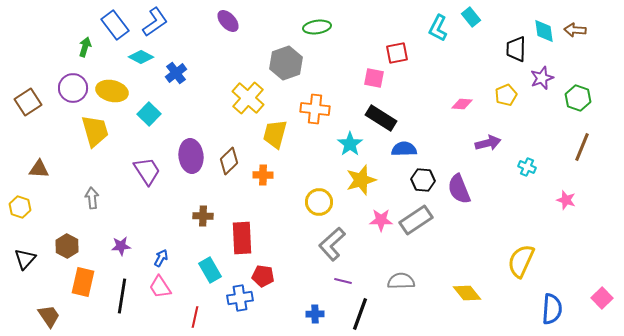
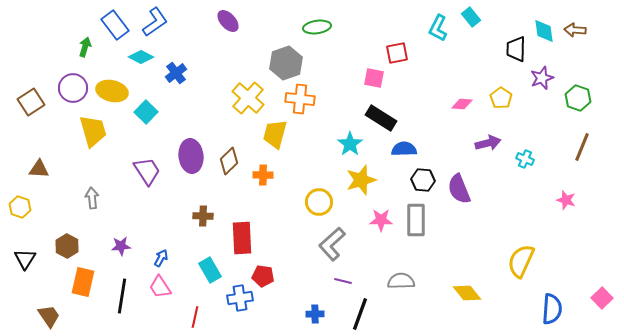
yellow pentagon at (506, 95): moved 5 px left, 3 px down; rotated 15 degrees counterclockwise
brown square at (28, 102): moved 3 px right
orange cross at (315, 109): moved 15 px left, 10 px up
cyan square at (149, 114): moved 3 px left, 2 px up
yellow trapezoid at (95, 131): moved 2 px left
cyan cross at (527, 167): moved 2 px left, 8 px up
gray rectangle at (416, 220): rotated 56 degrees counterclockwise
black triangle at (25, 259): rotated 10 degrees counterclockwise
